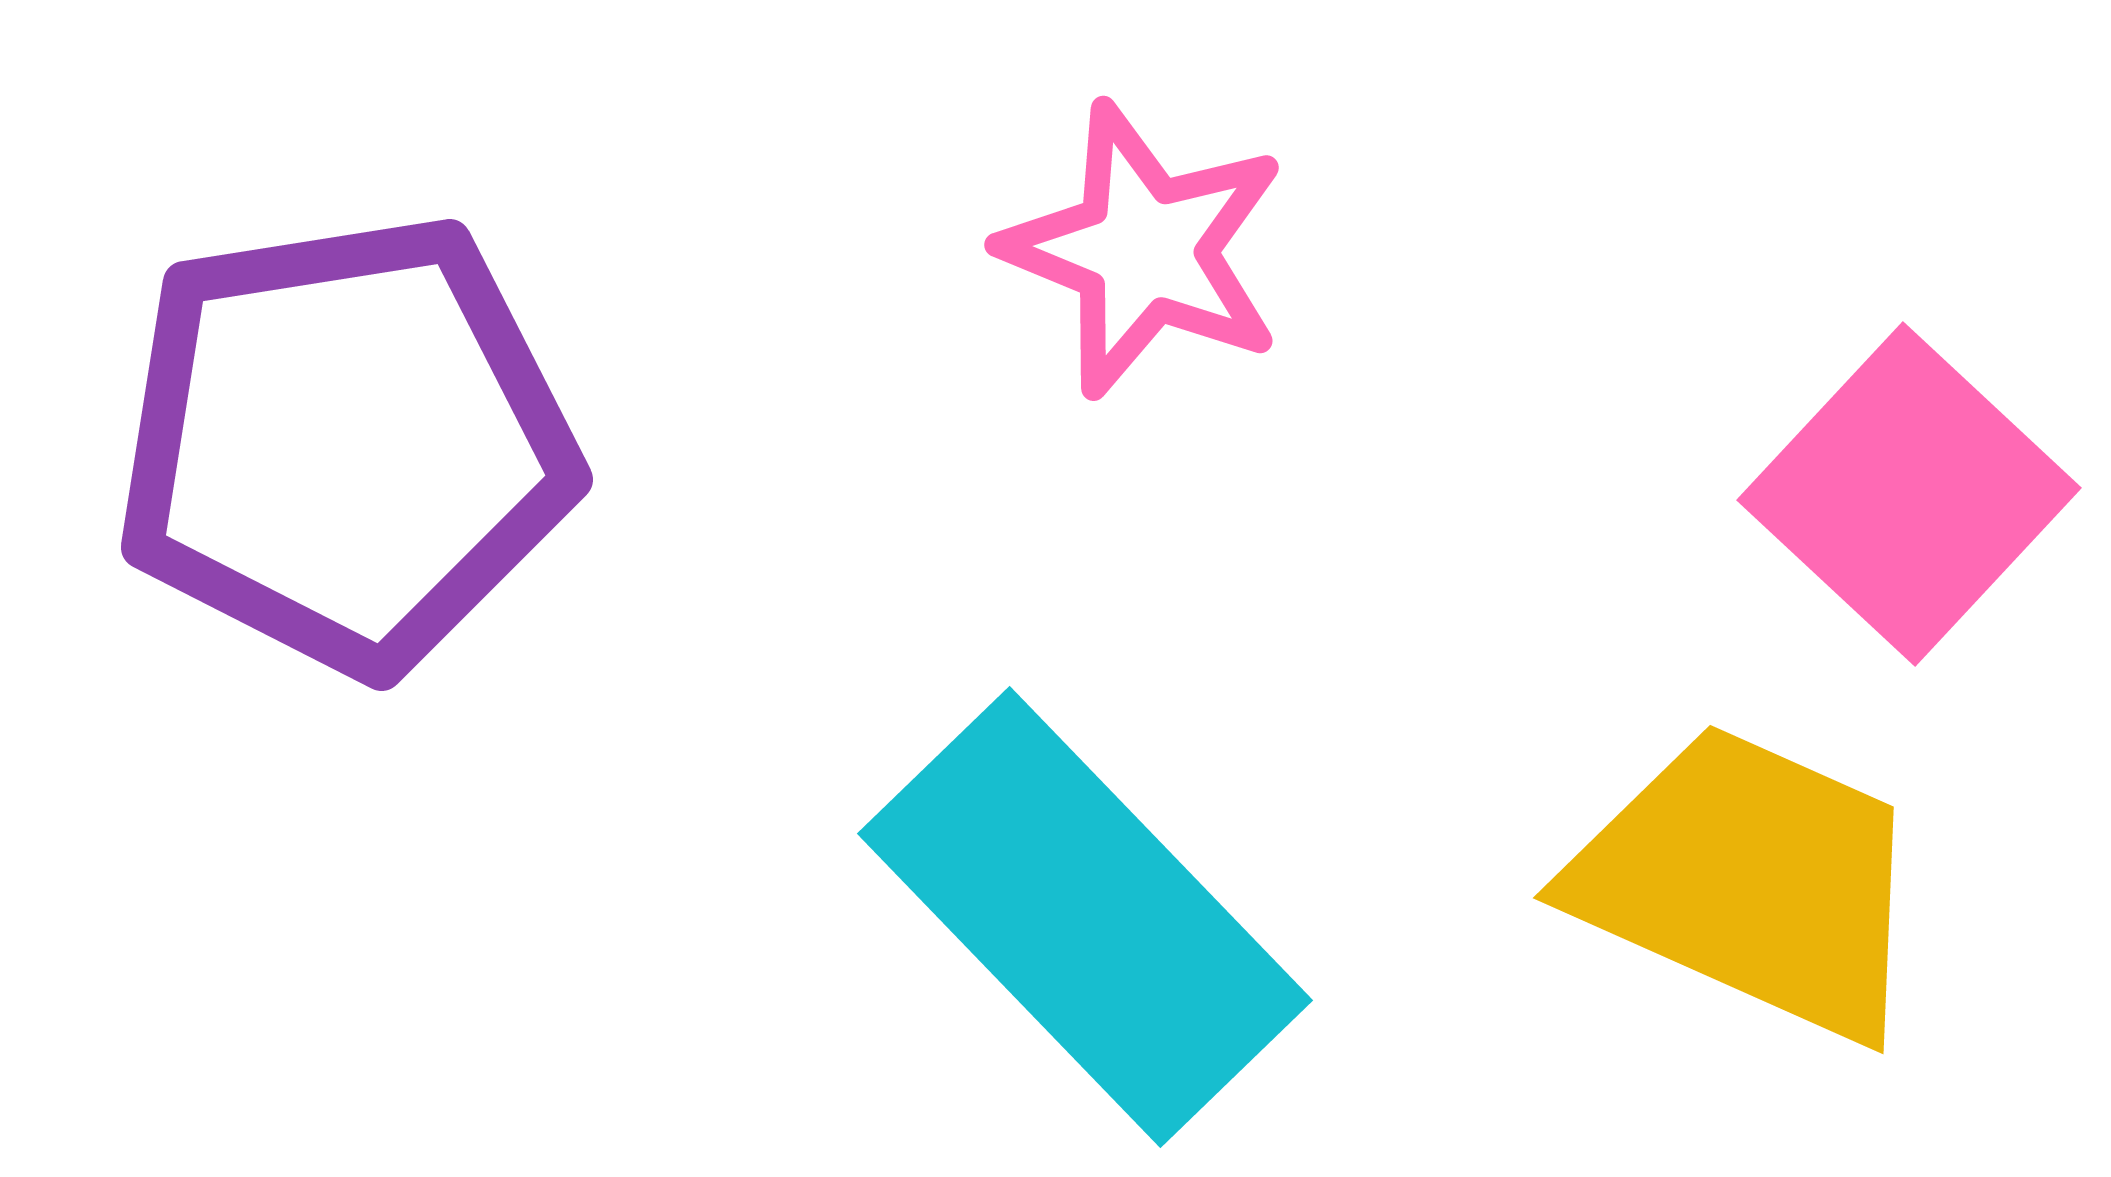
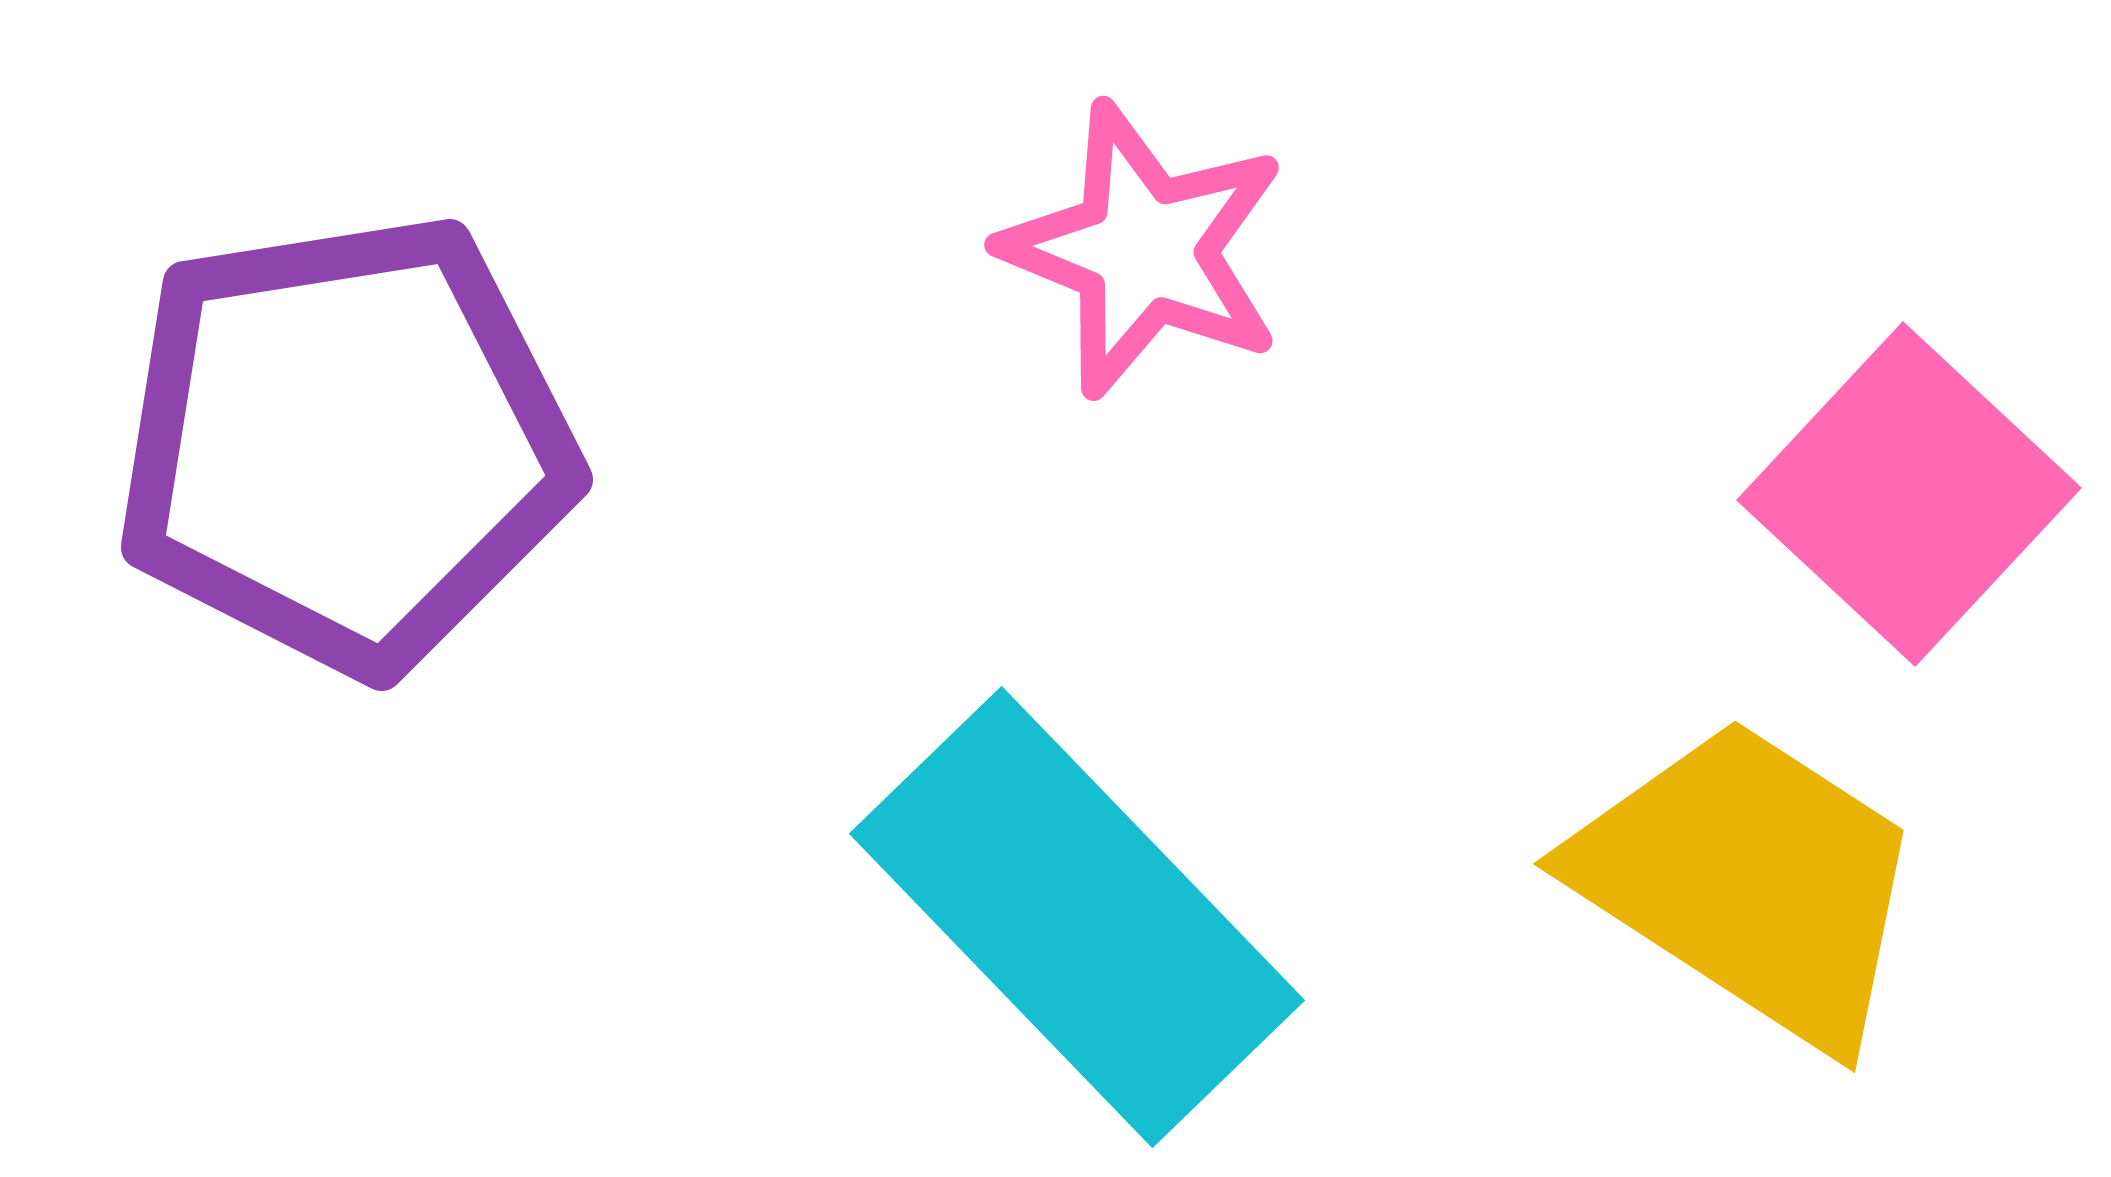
yellow trapezoid: rotated 9 degrees clockwise
cyan rectangle: moved 8 px left
